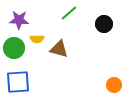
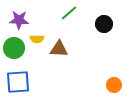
brown triangle: rotated 12 degrees counterclockwise
